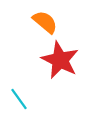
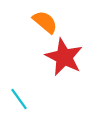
red star: moved 4 px right, 3 px up
